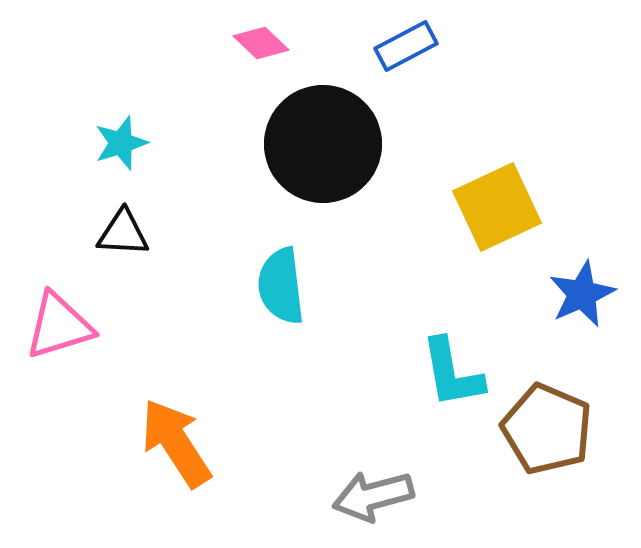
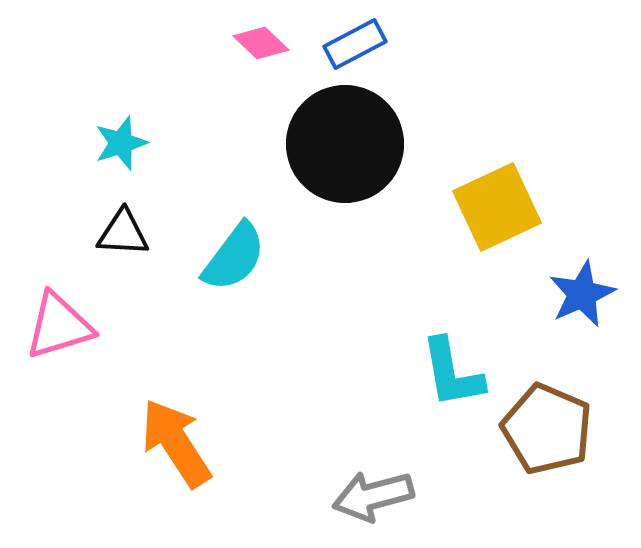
blue rectangle: moved 51 px left, 2 px up
black circle: moved 22 px right
cyan semicircle: moved 47 px left, 29 px up; rotated 136 degrees counterclockwise
